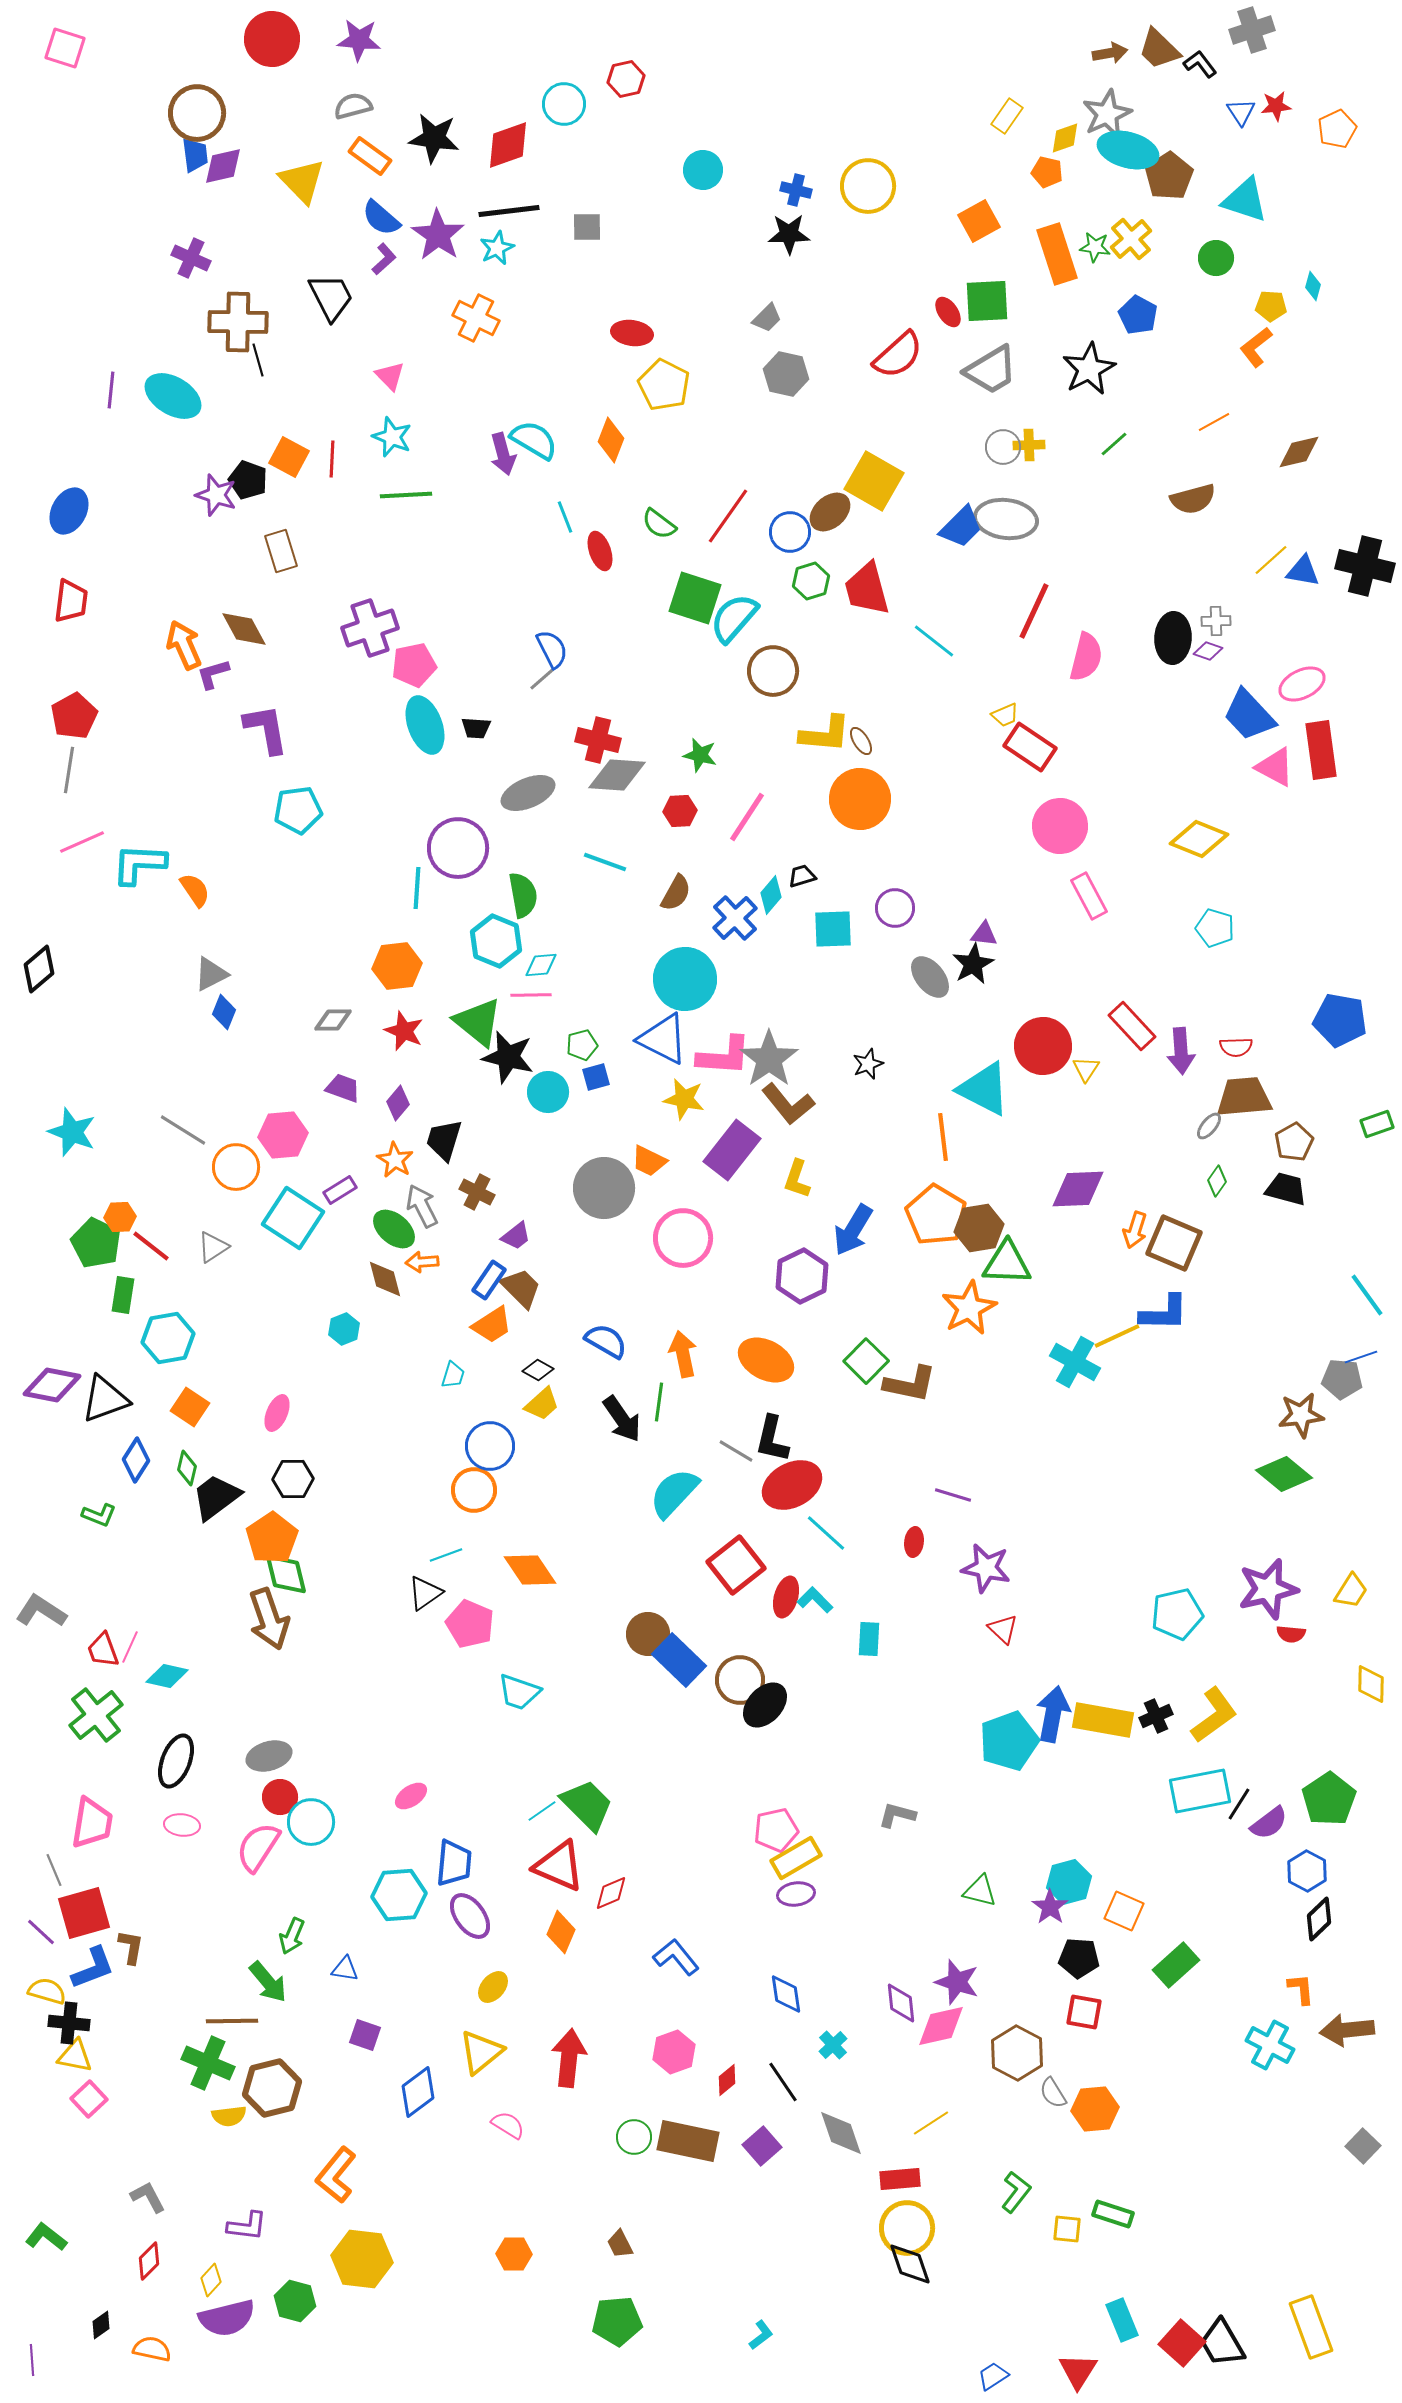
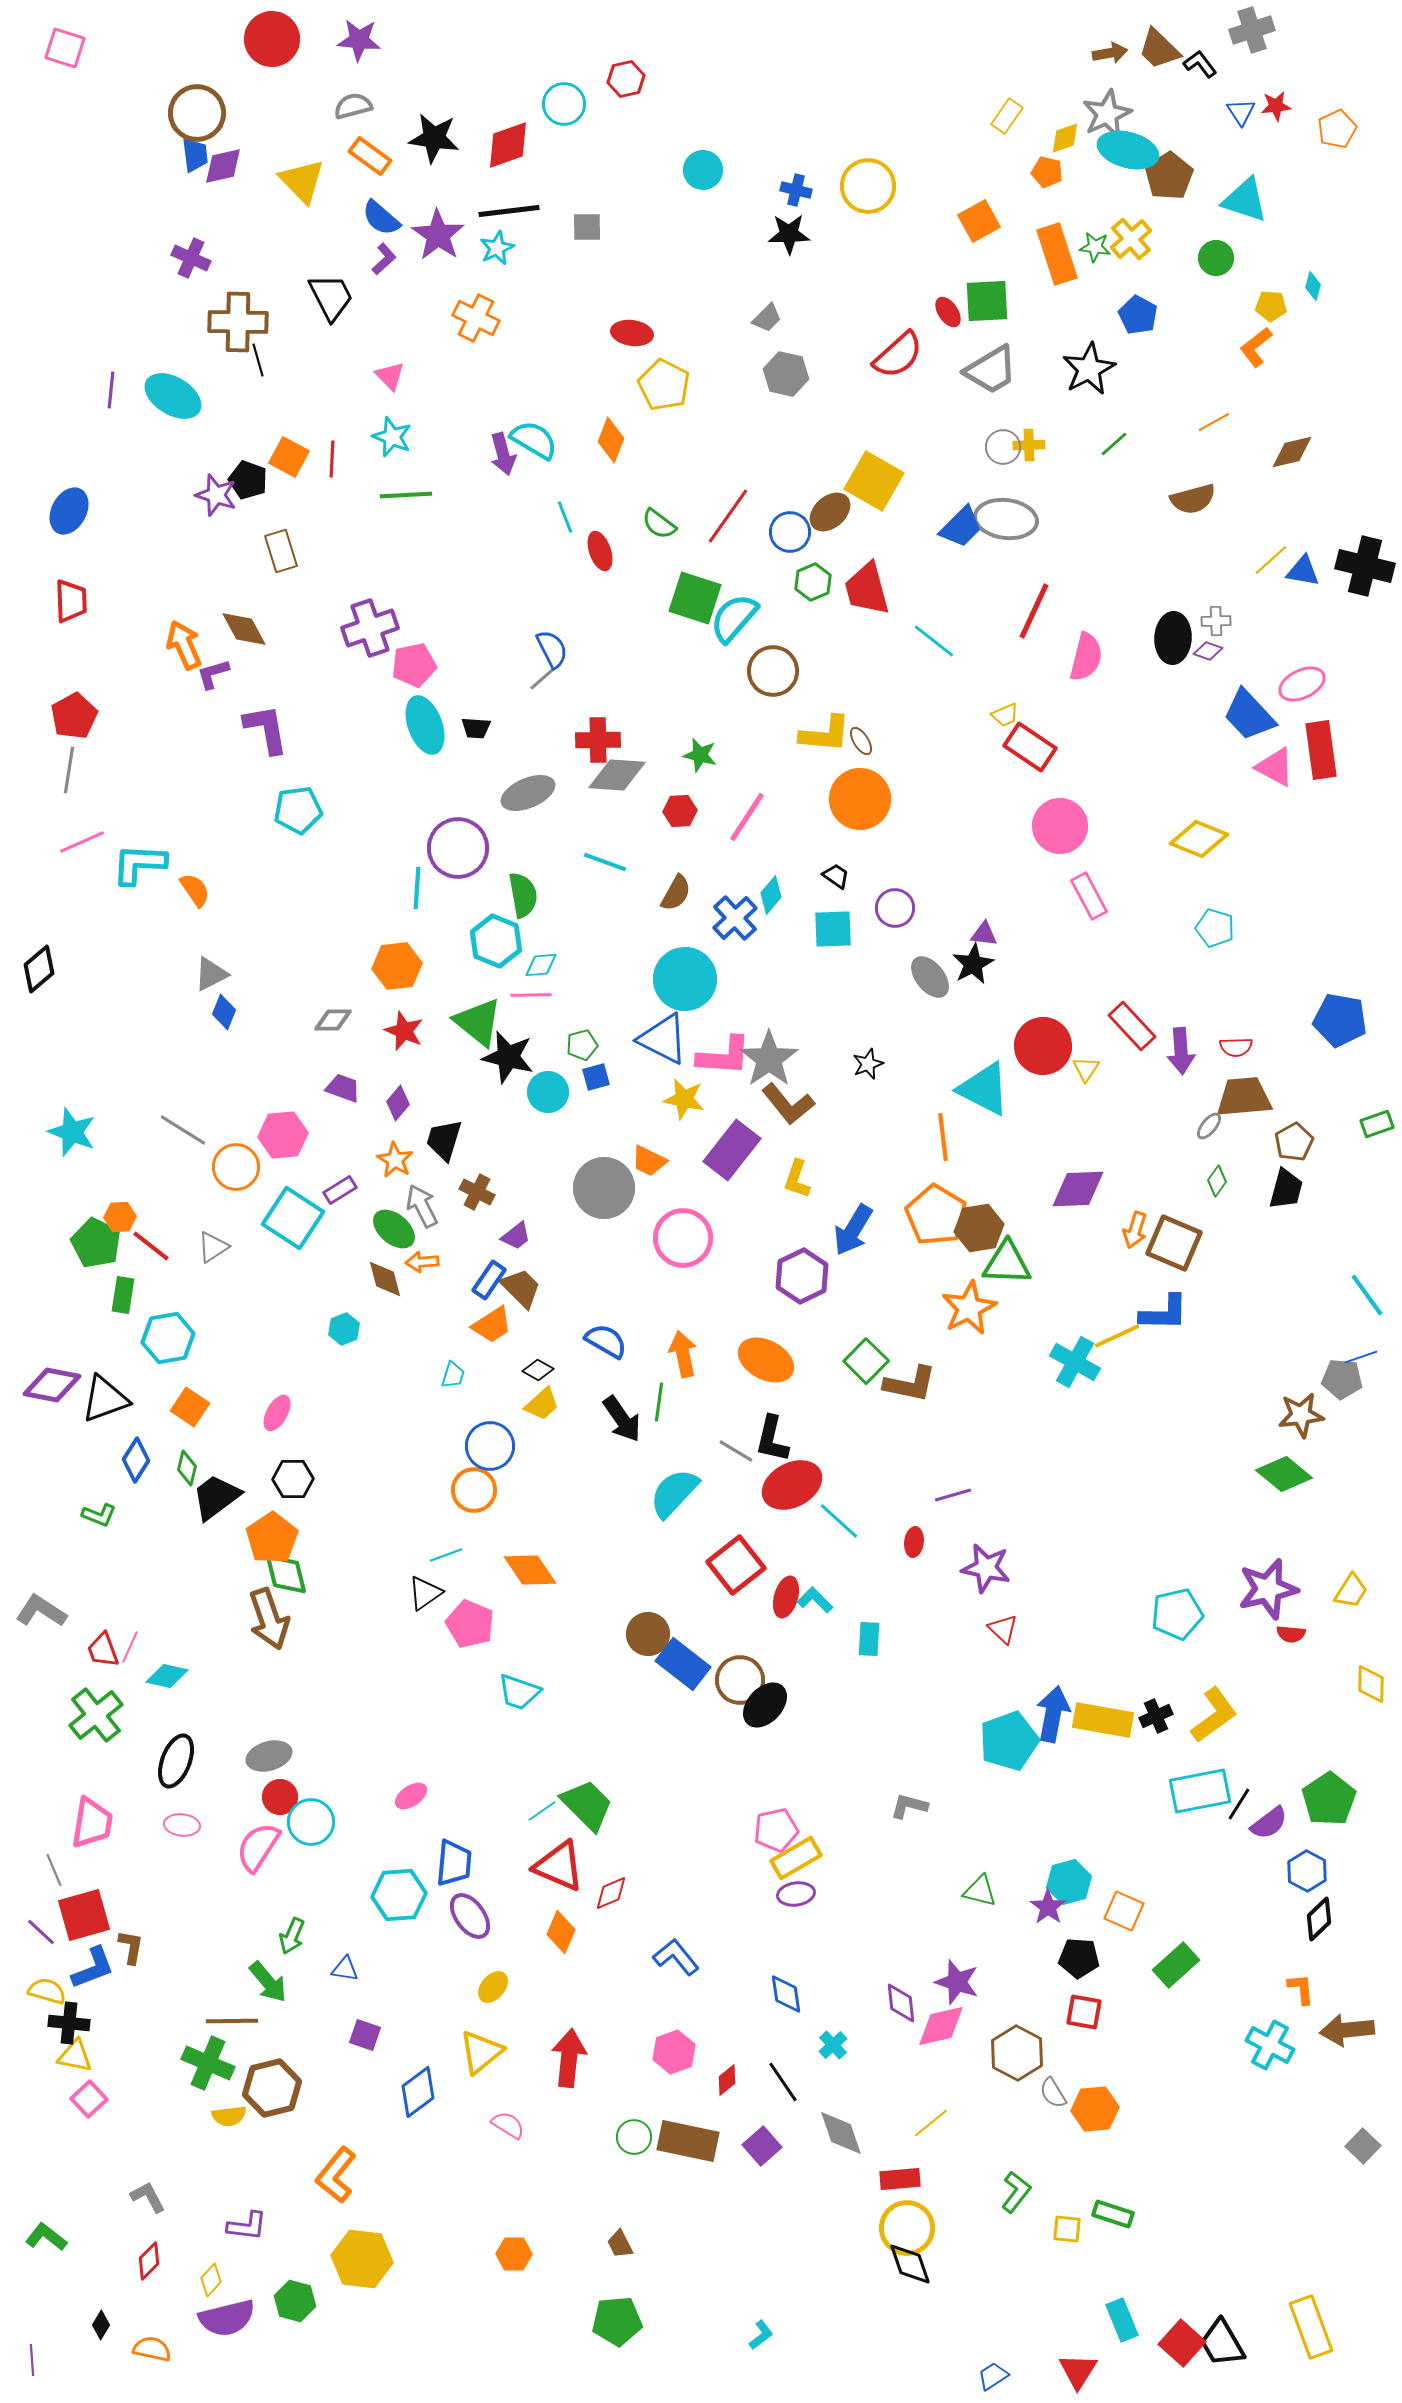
brown diamond at (1299, 452): moved 7 px left
green hexagon at (811, 581): moved 2 px right, 1 px down; rotated 6 degrees counterclockwise
red trapezoid at (71, 601): rotated 9 degrees counterclockwise
red cross at (598, 740): rotated 15 degrees counterclockwise
black trapezoid at (802, 876): moved 34 px right; rotated 52 degrees clockwise
black trapezoid at (1286, 1189): rotated 90 degrees clockwise
pink ellipse at (277, 1413): rotated 6 degrees clockwise
purple line at (953, 1495): rotated 33 degrees counterclockwise
cyan line at (826, 1533): moved 13 px right, 12 px up
blue rectangle at (679, 1660): moved 4 px right, 4 px down; rotated 6 degrees counterclockwise
gray L-shape at (897, 1815): moved 12 px right, 9 px up
purple star at (1050, 1907): moved 2 px left
red square at (84, 1913): moved 2 px down
yellow line at (931, 2123): rotated 6 degrees counterclockwise
black diamond at (101, 2325): rotated 24 degrees counterclockwise
